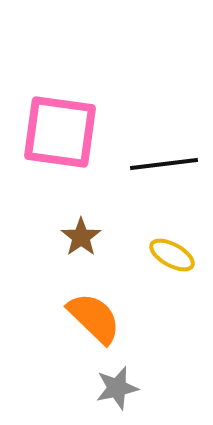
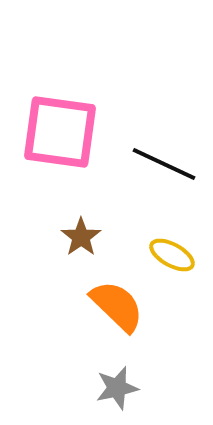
black line: rotated 32 degrees clockwise
orange semicircle: moved 23 px right, 12 px up
